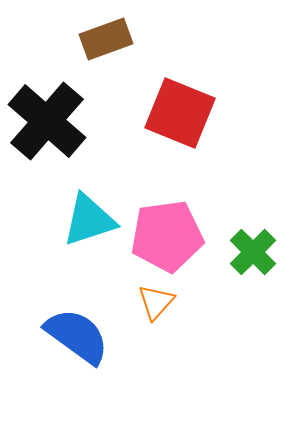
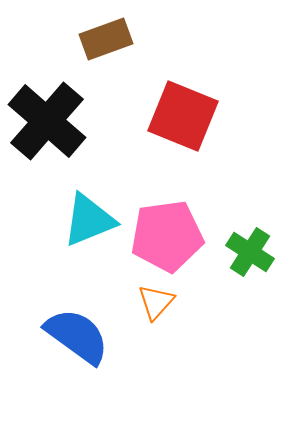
red square: moved 3 px right, 3 px down
cyan triangle: rotated 4 degrees counterclockwise
green cross: moved 3 px left; rotated 12 degrees counterclockwise
